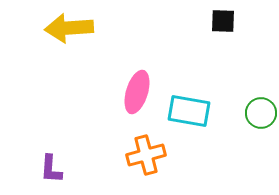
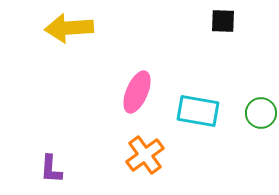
pink ellipse: rotated 6 degrees clockwise
cyan rectangle: moved 9 px right
orange cross: moved 1 px left; rotated 21 degrees counterclockwise
